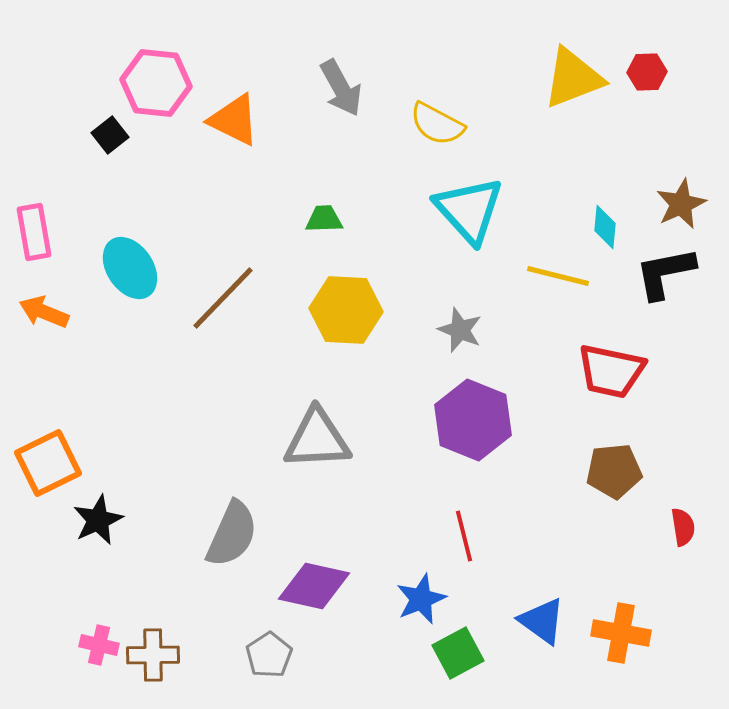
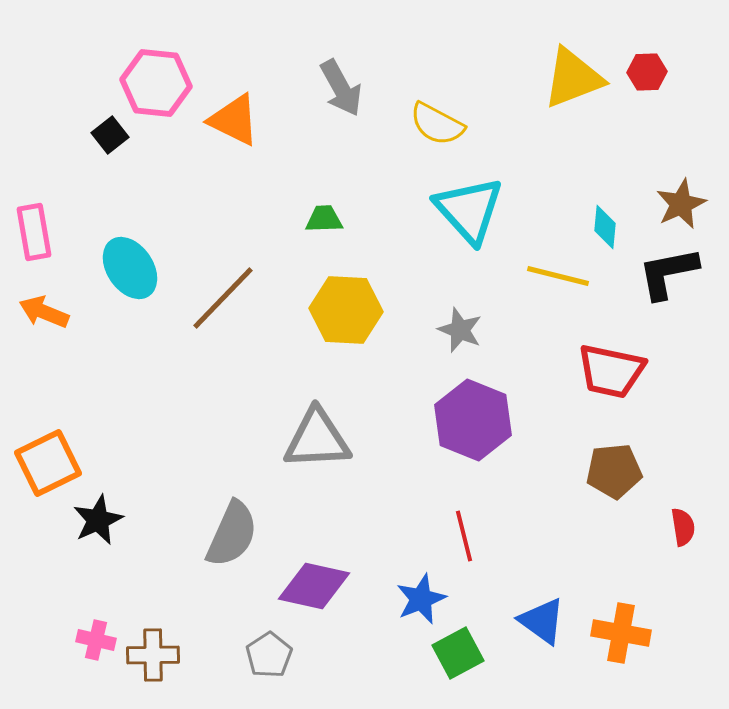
black L-shape: moved 3 px right
pink cross: moved 3 px left, 5 px up
